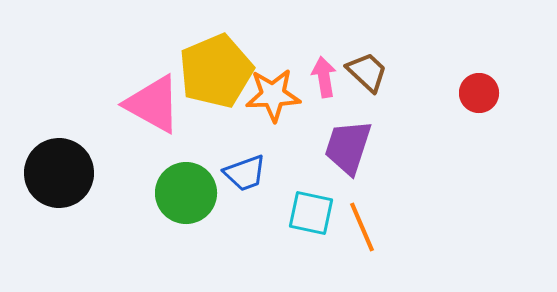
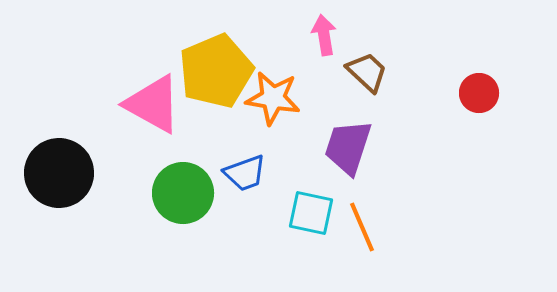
pink arrow: moved 42 px up
orange star: moved 3 px down; rotated 12 degrees clockwise
green circle: moved 3 px left
